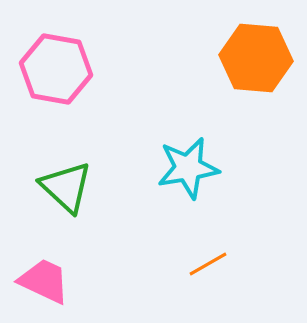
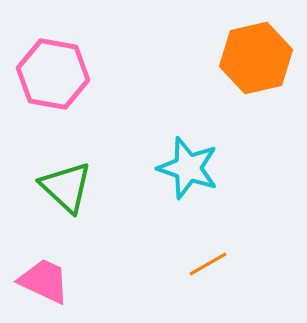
orange hexagon: rotated 18 degrees counterclockwise
pink hexagon: moved 3 px left, 5 px down
cyan star: rotated 28 degrees clockwise
